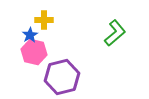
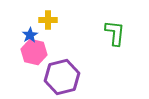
yellow cross: moved 4 px right
green L-shape: rotated 44 degrees counterclockwise
